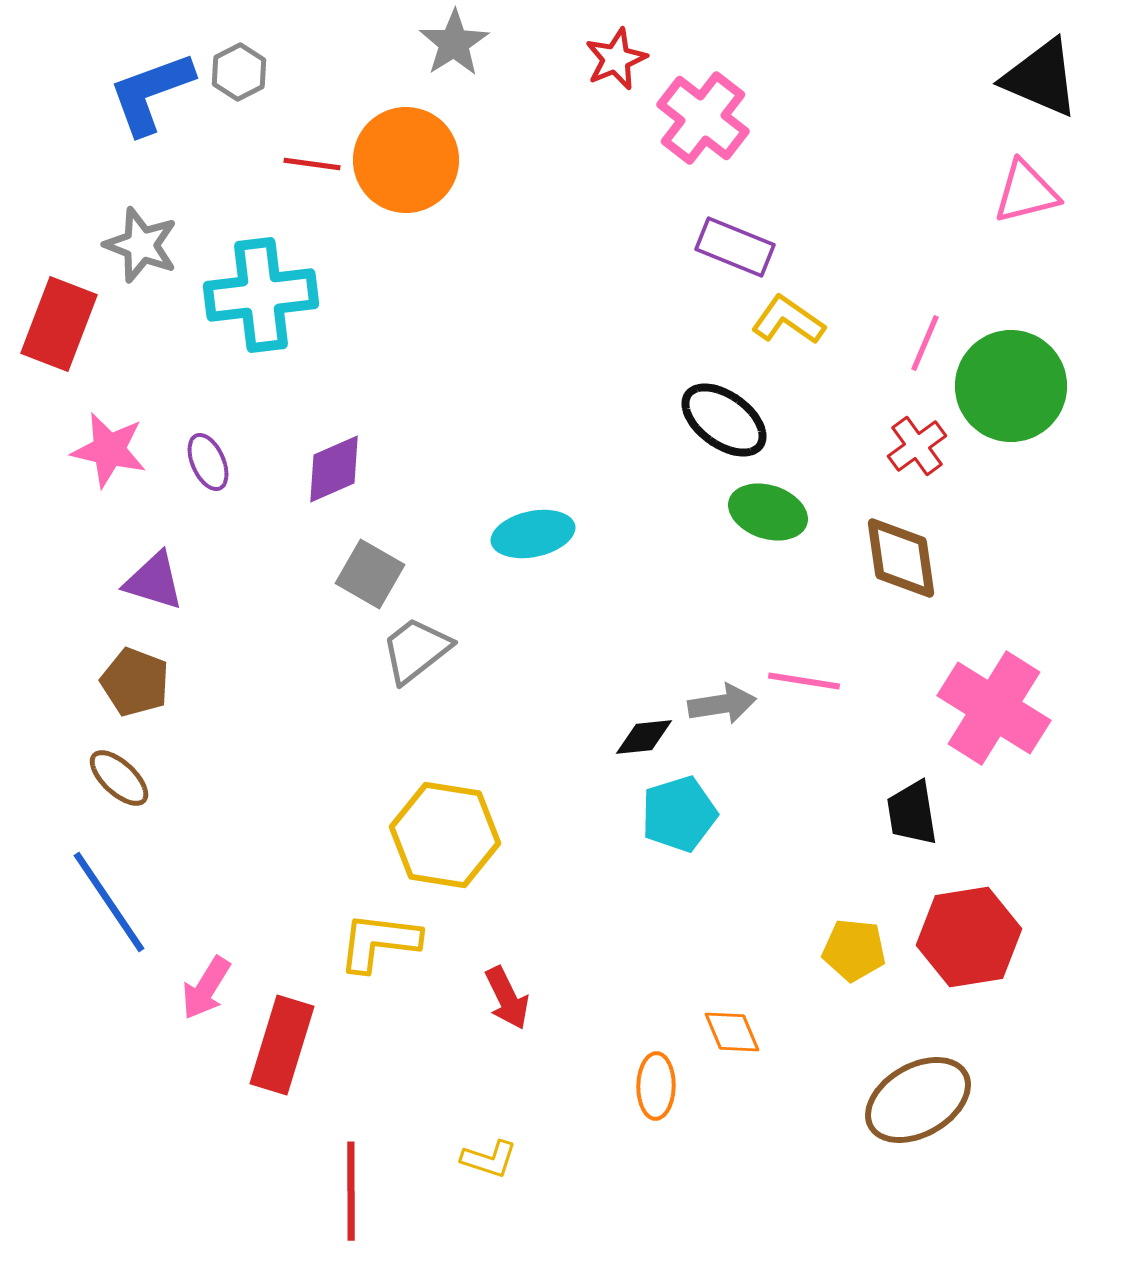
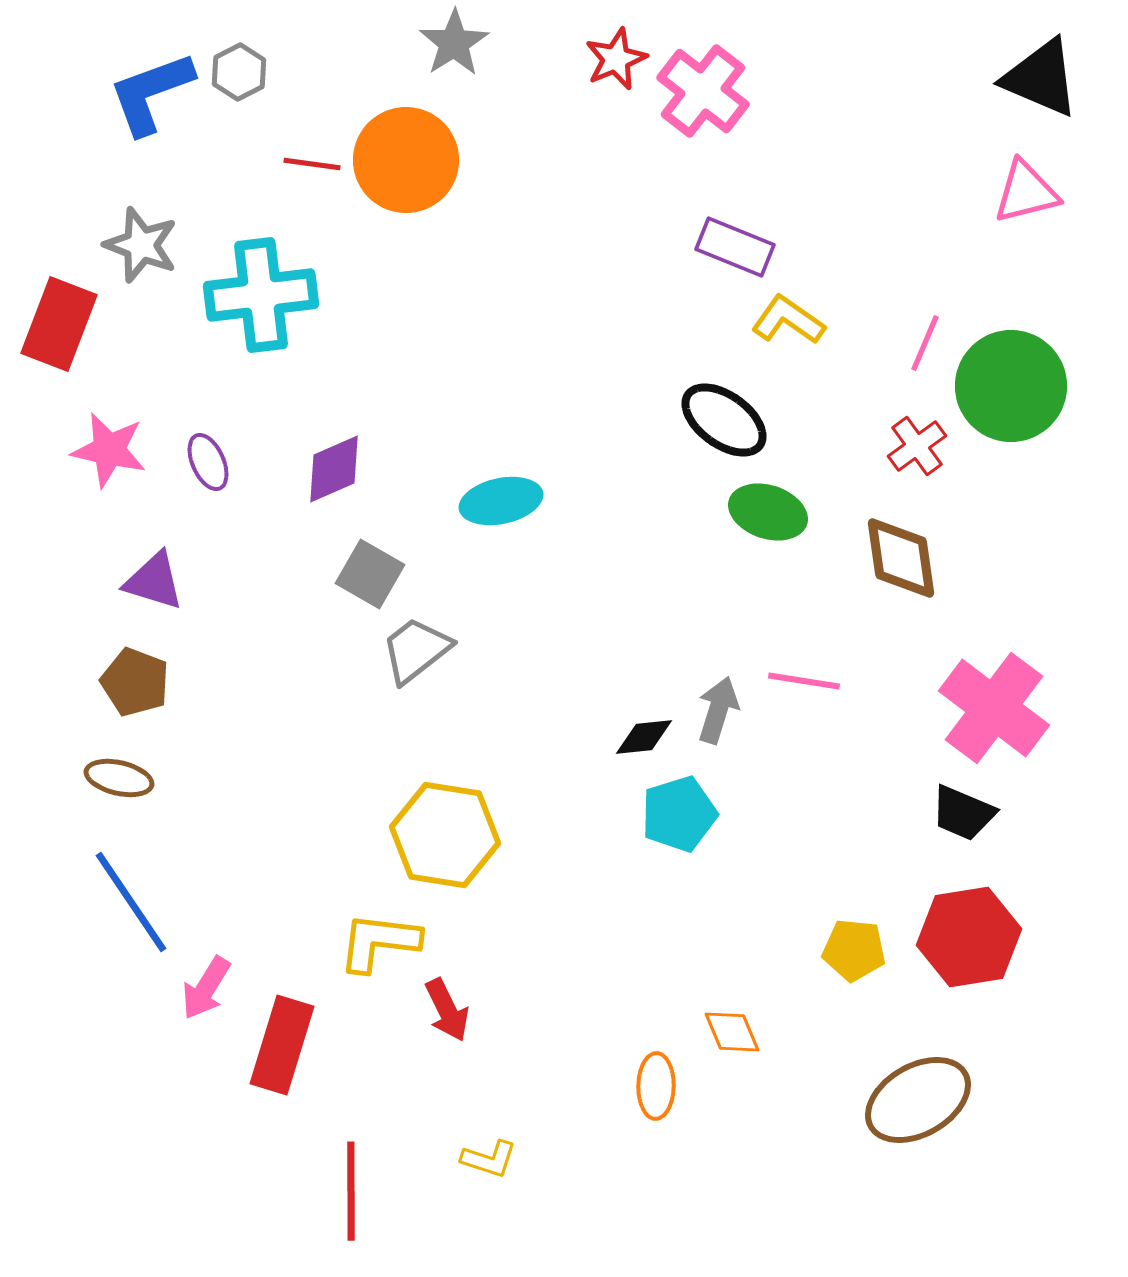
pink cross at (703, 118): moved 27 px up
cyan ellipse at (533, 534): moved 32 px left, 33 px up
gray arrow at (722, 704): moved 4 px left, 6 px down; rotated 64 degrees counterclockwise
pink cross at (994, 708): rotated 5 degrees clockwise
brown ellipse at (119, 778): rotated 30 degrees counterclockwise
black trapezoid at (912, 813): moved 51 px right; rotated 58 degrees counterclockwise
blue line at (109, 902): moved 22 px right
red arrow at (507, 998): moved 60 px left, 12 px down
